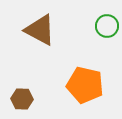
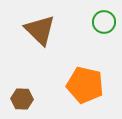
green circle: moved 3 px left, 4 px up
brown triangle: rotated 16 degrees clockwise
